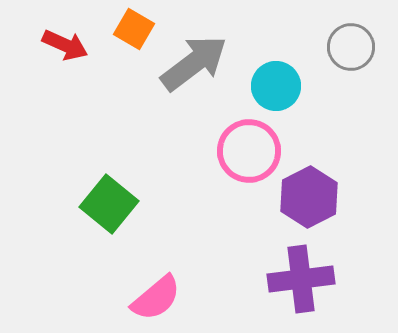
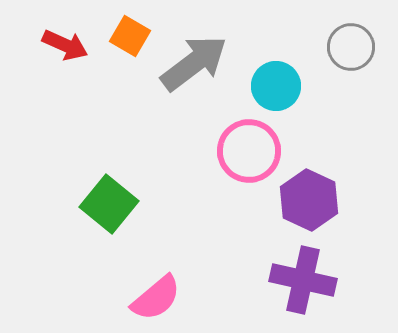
orange square: moved 4 px left, 7 px down
purple hexagon: moved 3 px down; rotated 8 degrees counterclockwise
purple cross: moved 2 px right, 1 px down; rotated 20 degrees clockwise
